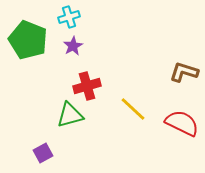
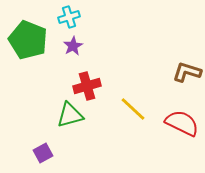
brown L-shape: moved 3 px right
